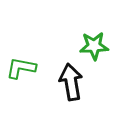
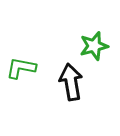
green star: rotated 12 degrees counterclockwise
